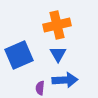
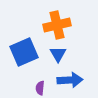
blue square: moved 5 px right, 3 px up
blue arrow: moved 5 px right
